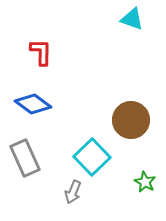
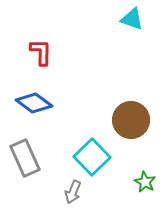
blue diamond: moved 1 px right, 1 px up
